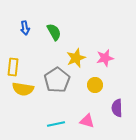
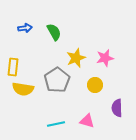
blue arrow: rotated 88 degrees counterclockwise
